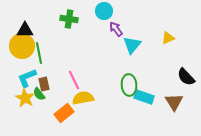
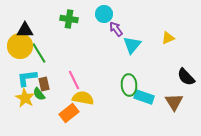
cyan circle: moved 3 px down
yellow circle: moved 2 px left
green line: rotated 20 degrees counterclockwise
cyan L-shape: rotated 15 degrees clockwise
yellow semicircle: rotated 20 degrees clockwise
orange rectangle: moved 5 px right
